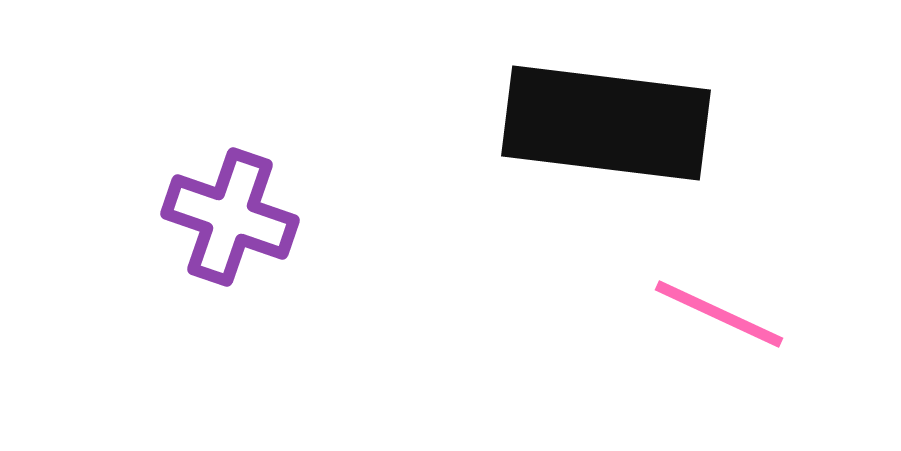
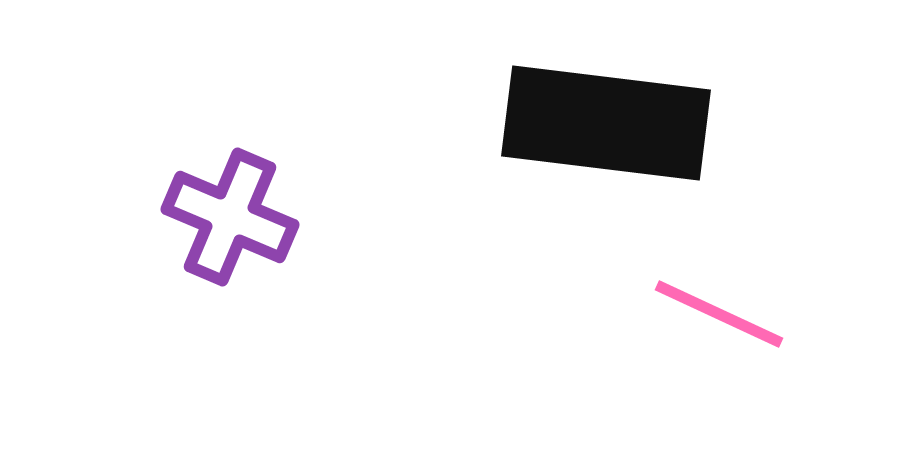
purple cross: rotated 4 degrees clockwise
